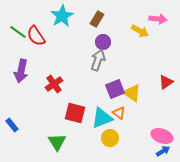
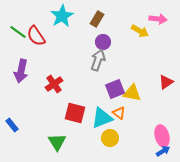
yellow triangle: rotated 24 degrees counterclockwise
pink ellipse: rotated 55 degrees clockwise
